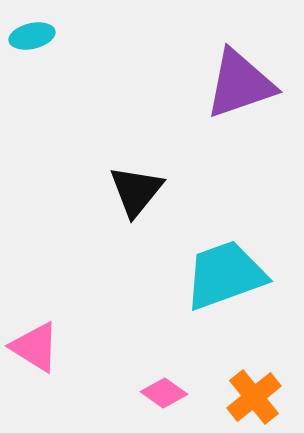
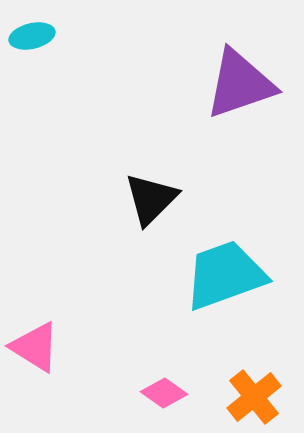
black triangle: moved 15 px right, 8 px down; rotated 6 degrees clockwise
